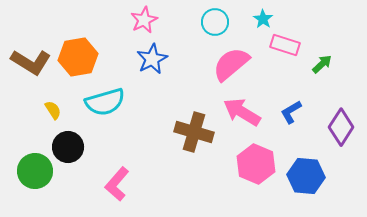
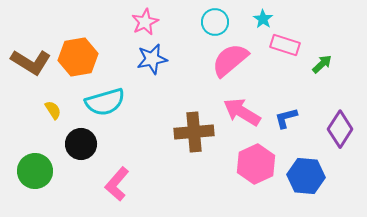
pink star: moved 1 px right, 2 px down
blue star: rotated 16 degrees clockwise
pink semicircle: moved 1 px left, 4 px up
blue L-shape: moved 5 px left, 6 px down; rotated 15 degrees clockwise
purple diamond: moved 1 px left, 2 px down
brown cross: rotated 21 degrees counterclockwise
black circle: moved 13 px right, 3 px up
pink hexagon: rotated 12 degrees clockwise
